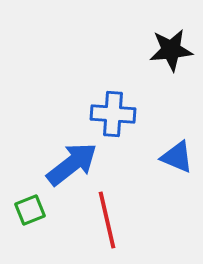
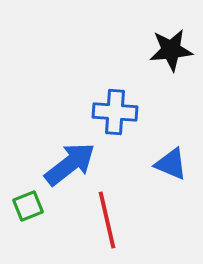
blue cross: moved 2 px right, 2 px up
blue triangle: moved 6 px left, 7 px down
blue arrow: moved 2 px left
green square: moved 2 px left, 4 px up
